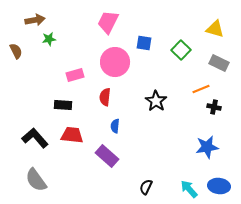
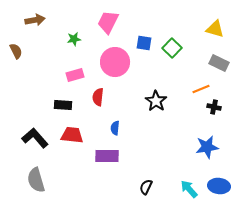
green star: moved 25 px right
green square: moved 9 px left, 2 px up
red semicircle: moved 7 px left
blue semicircle: moved 2 px down
purple rectangle: rotated 40 degrees counterclockwise
gray semicircle: rotated 20 degrees clockwise
